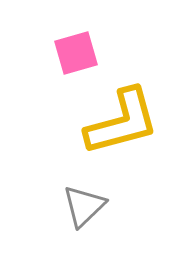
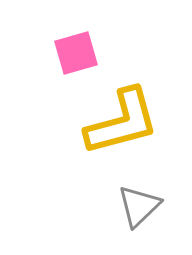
gray triangle: moved 55 px right
